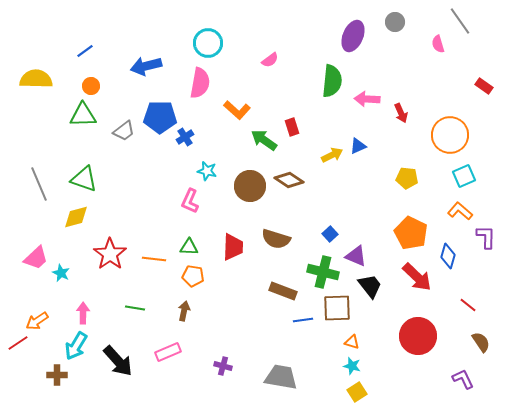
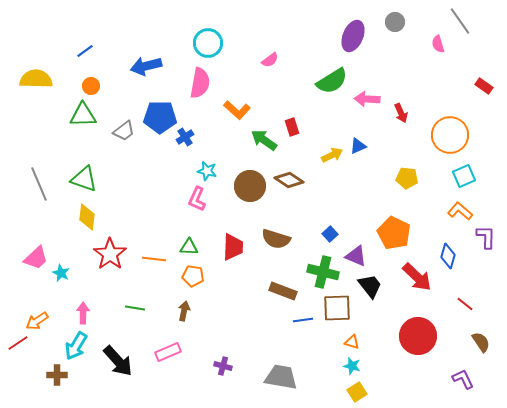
green semicircle at (332, 81): rotated 52 degrees clockwise
pink L-shape at (190, 201): moved 7 px right, 2 px up
yellow diamond at (76, 217): moved 11 px right; rotated 68 degrees counterclockwise
orange pentagon at (411, 233): moved 17 px left
red line at (468, 305): moved 3 px left, 1 px up
